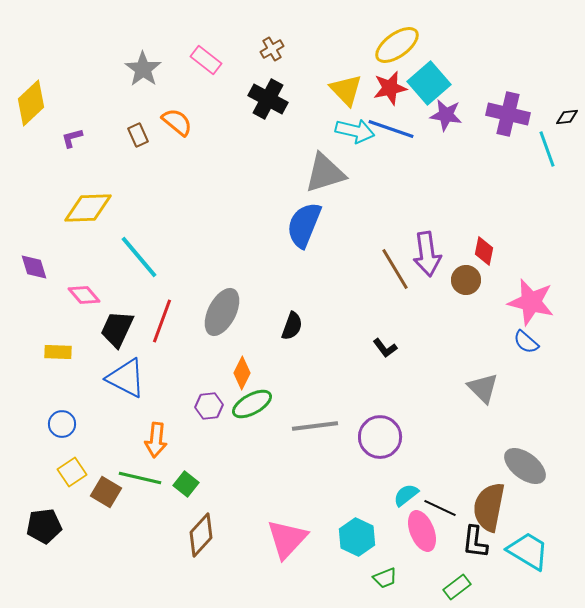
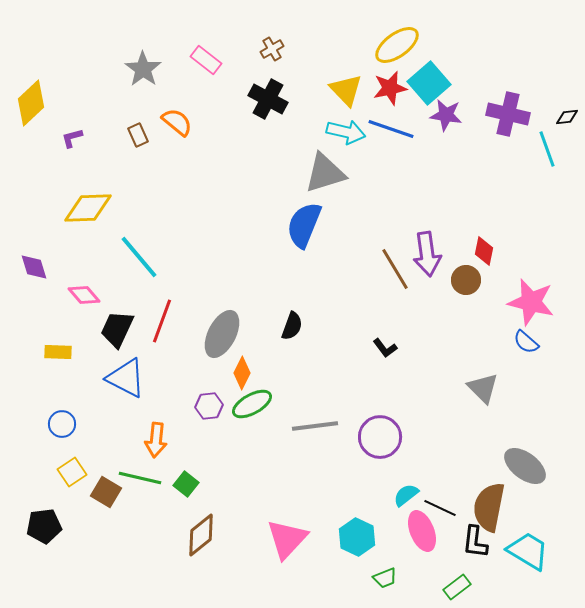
cyan arrow at (355, 131): moved 9 px left, 1 px down
gray ellipse at (222, 312): moved 22 px down
brown diamond at (201, 535): rotated 9 degrees clockwise
